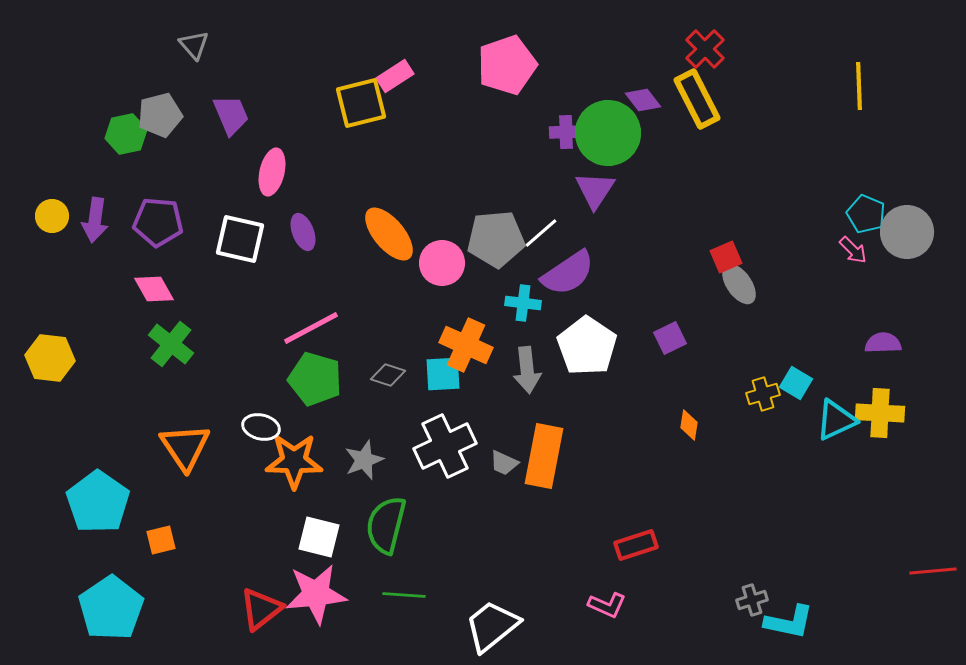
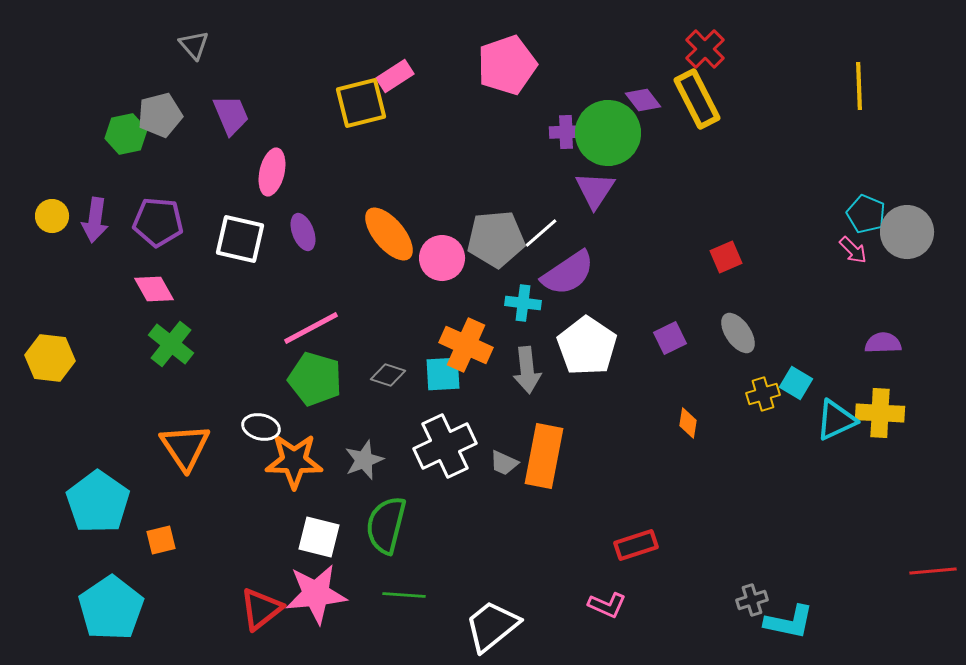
pink circle at (442, 263): moved 5 px up
gray ellipse at (739, 284): moved 1 px left, 49 px down
orange diamond at (689, 425): moved 1 px left, 2 px up
